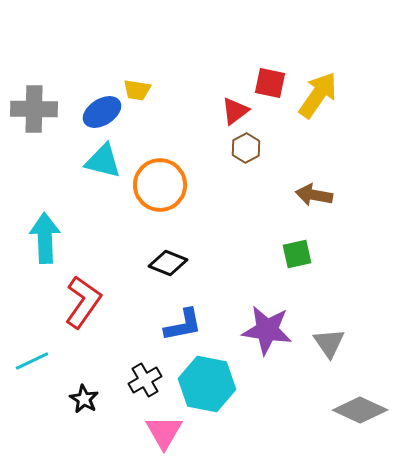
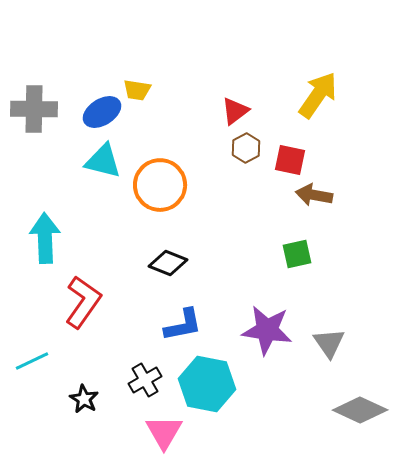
red square: moved 20 px right, 77 px down
